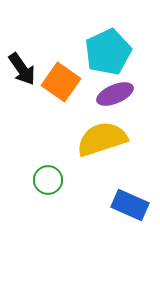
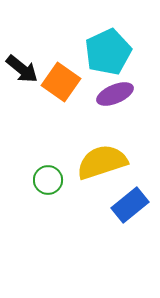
black arrow: rotated 16 degrees counterclockwise
yellow semicircle: moved 23 px down
blue rectangle: rotated 63 degrees counterclockwise
